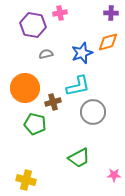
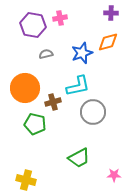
pink cross: moved 5 px down
